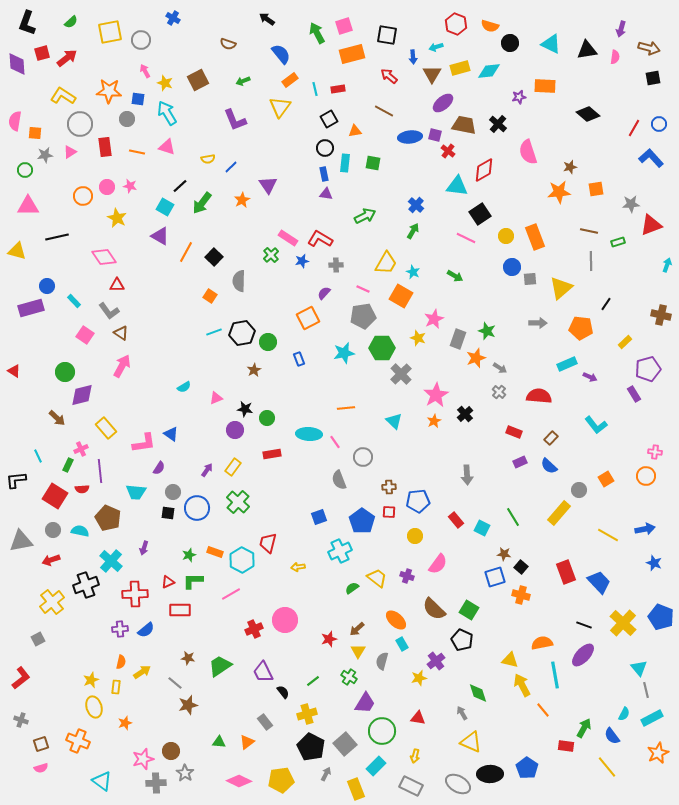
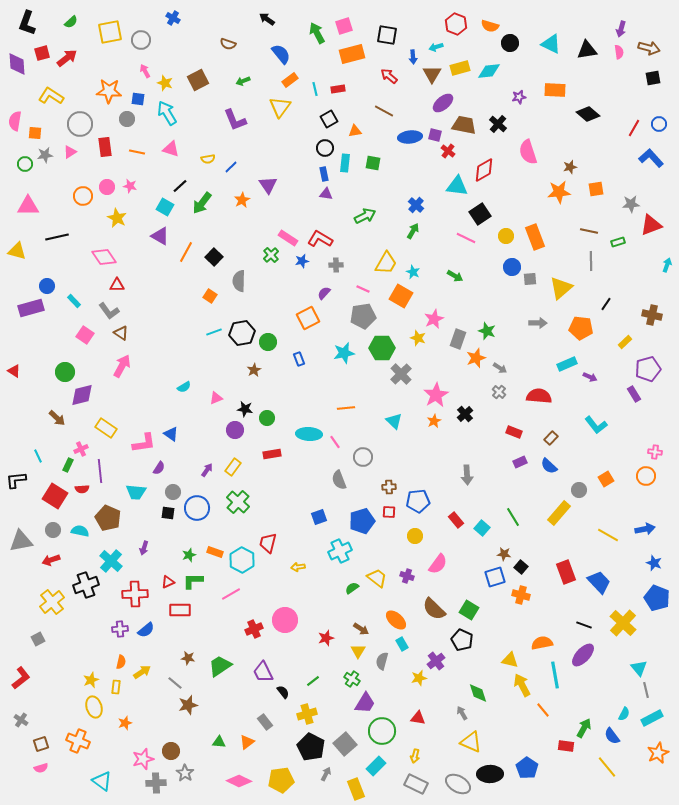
pink semicircle at (615, 57): moved 4 px right, 5 px up; rotated 16 degrees counterclockwise
orange rectangle at (545, 86): moved 10 px right, 4 px down
yellow L-shape at (63, 96): moved 12 px left
pink triangle at (167, 147): moved 4 px right, 2 px down
green circle at (25, 170): moved 6 px up
brown cross at (661, 315): moved 9 px left
yellow rectangle at (106, 428): rotated 15 degrees counterclockwise
blue pentagon at (362, 521): rotated 20 degrees clockwise
cyan square at (482, 528): rotated 14 degrees clockwise
blue pentagon at (661, 617): moved 4 px left, 19 px up
brown arrow at (357, 629): moved 4 px right; rotated 105 degrees counterclockwise
red star at (329, 639): moved 3 px left, 1 px up
green cross at (349, 677): moved 3 px right, 2 px down
gray cross at (21, 720): rotated 16 degrees clockwise
gray rectangle at (411, 786): moved 5 px right, 2 px up
